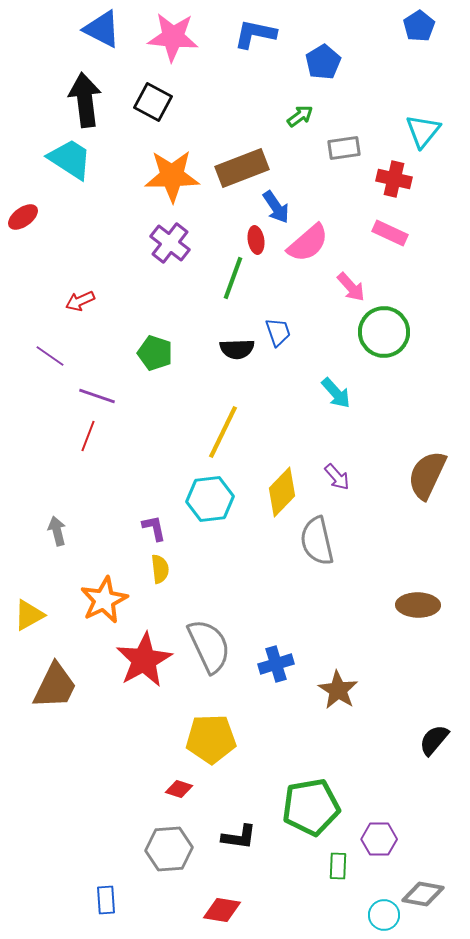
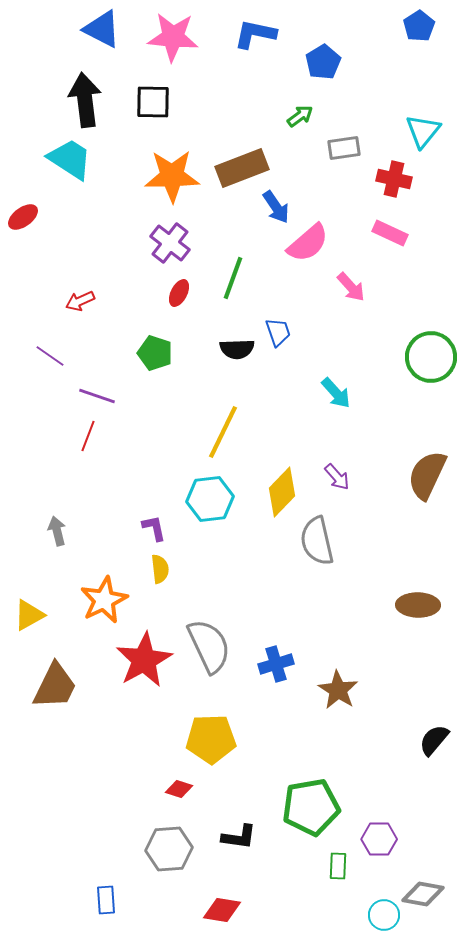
black square at (153, 102): rotated 27 degrees counterclockwise
red ellipse at (256, 240): moved 77 px left, 53 px down; rotated 36 degrees clockwise
green circle at (384, 332): moved 47 px right, 25 px down
